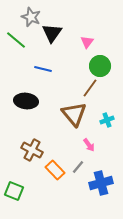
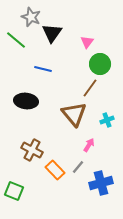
green circle: moved 2 px up
pink arrow: rotated 112 degrees counterclockwise
